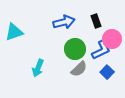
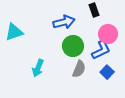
black rectangle: moved 2 px left, 11 px up
pink circle: moved 4 px left, 5 px up
green circle: moved 2 px left, 3 px up
gray semicircle: rotated 24 degrees counterclockwise
